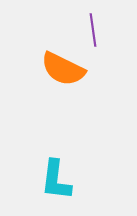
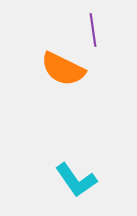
cyan L-shape: moved 20 px right; rotated 42 degrees counterclockwise
